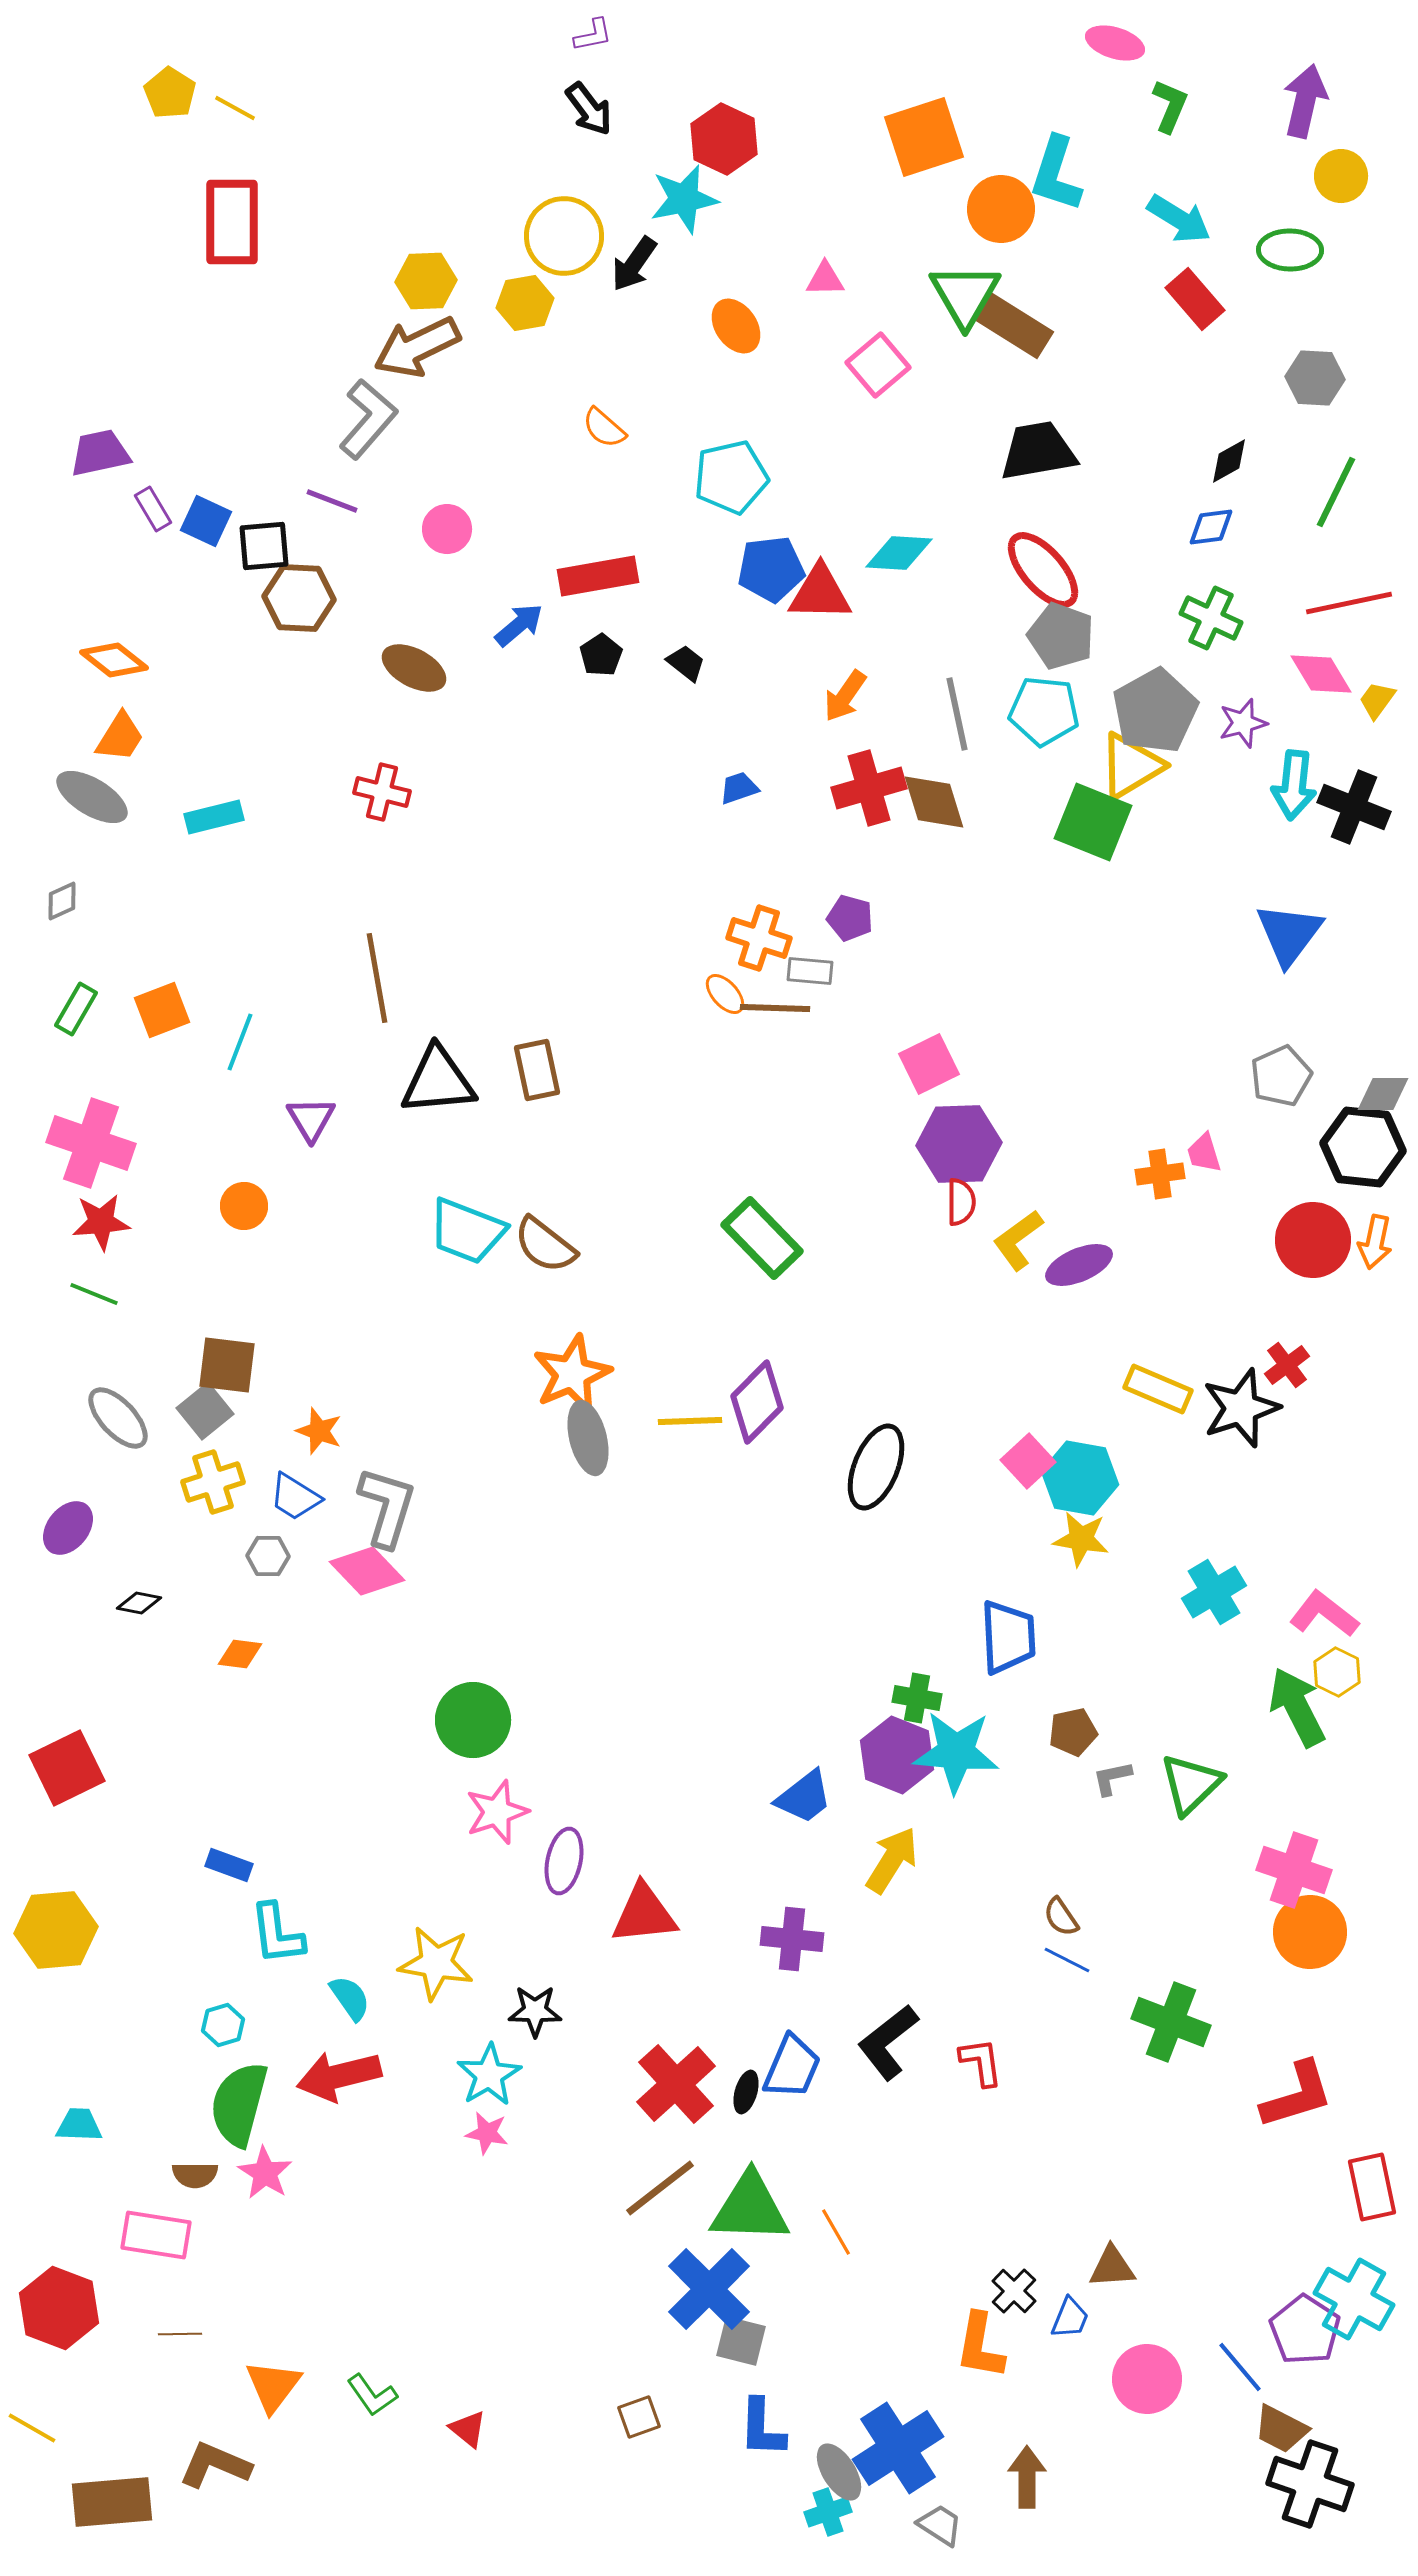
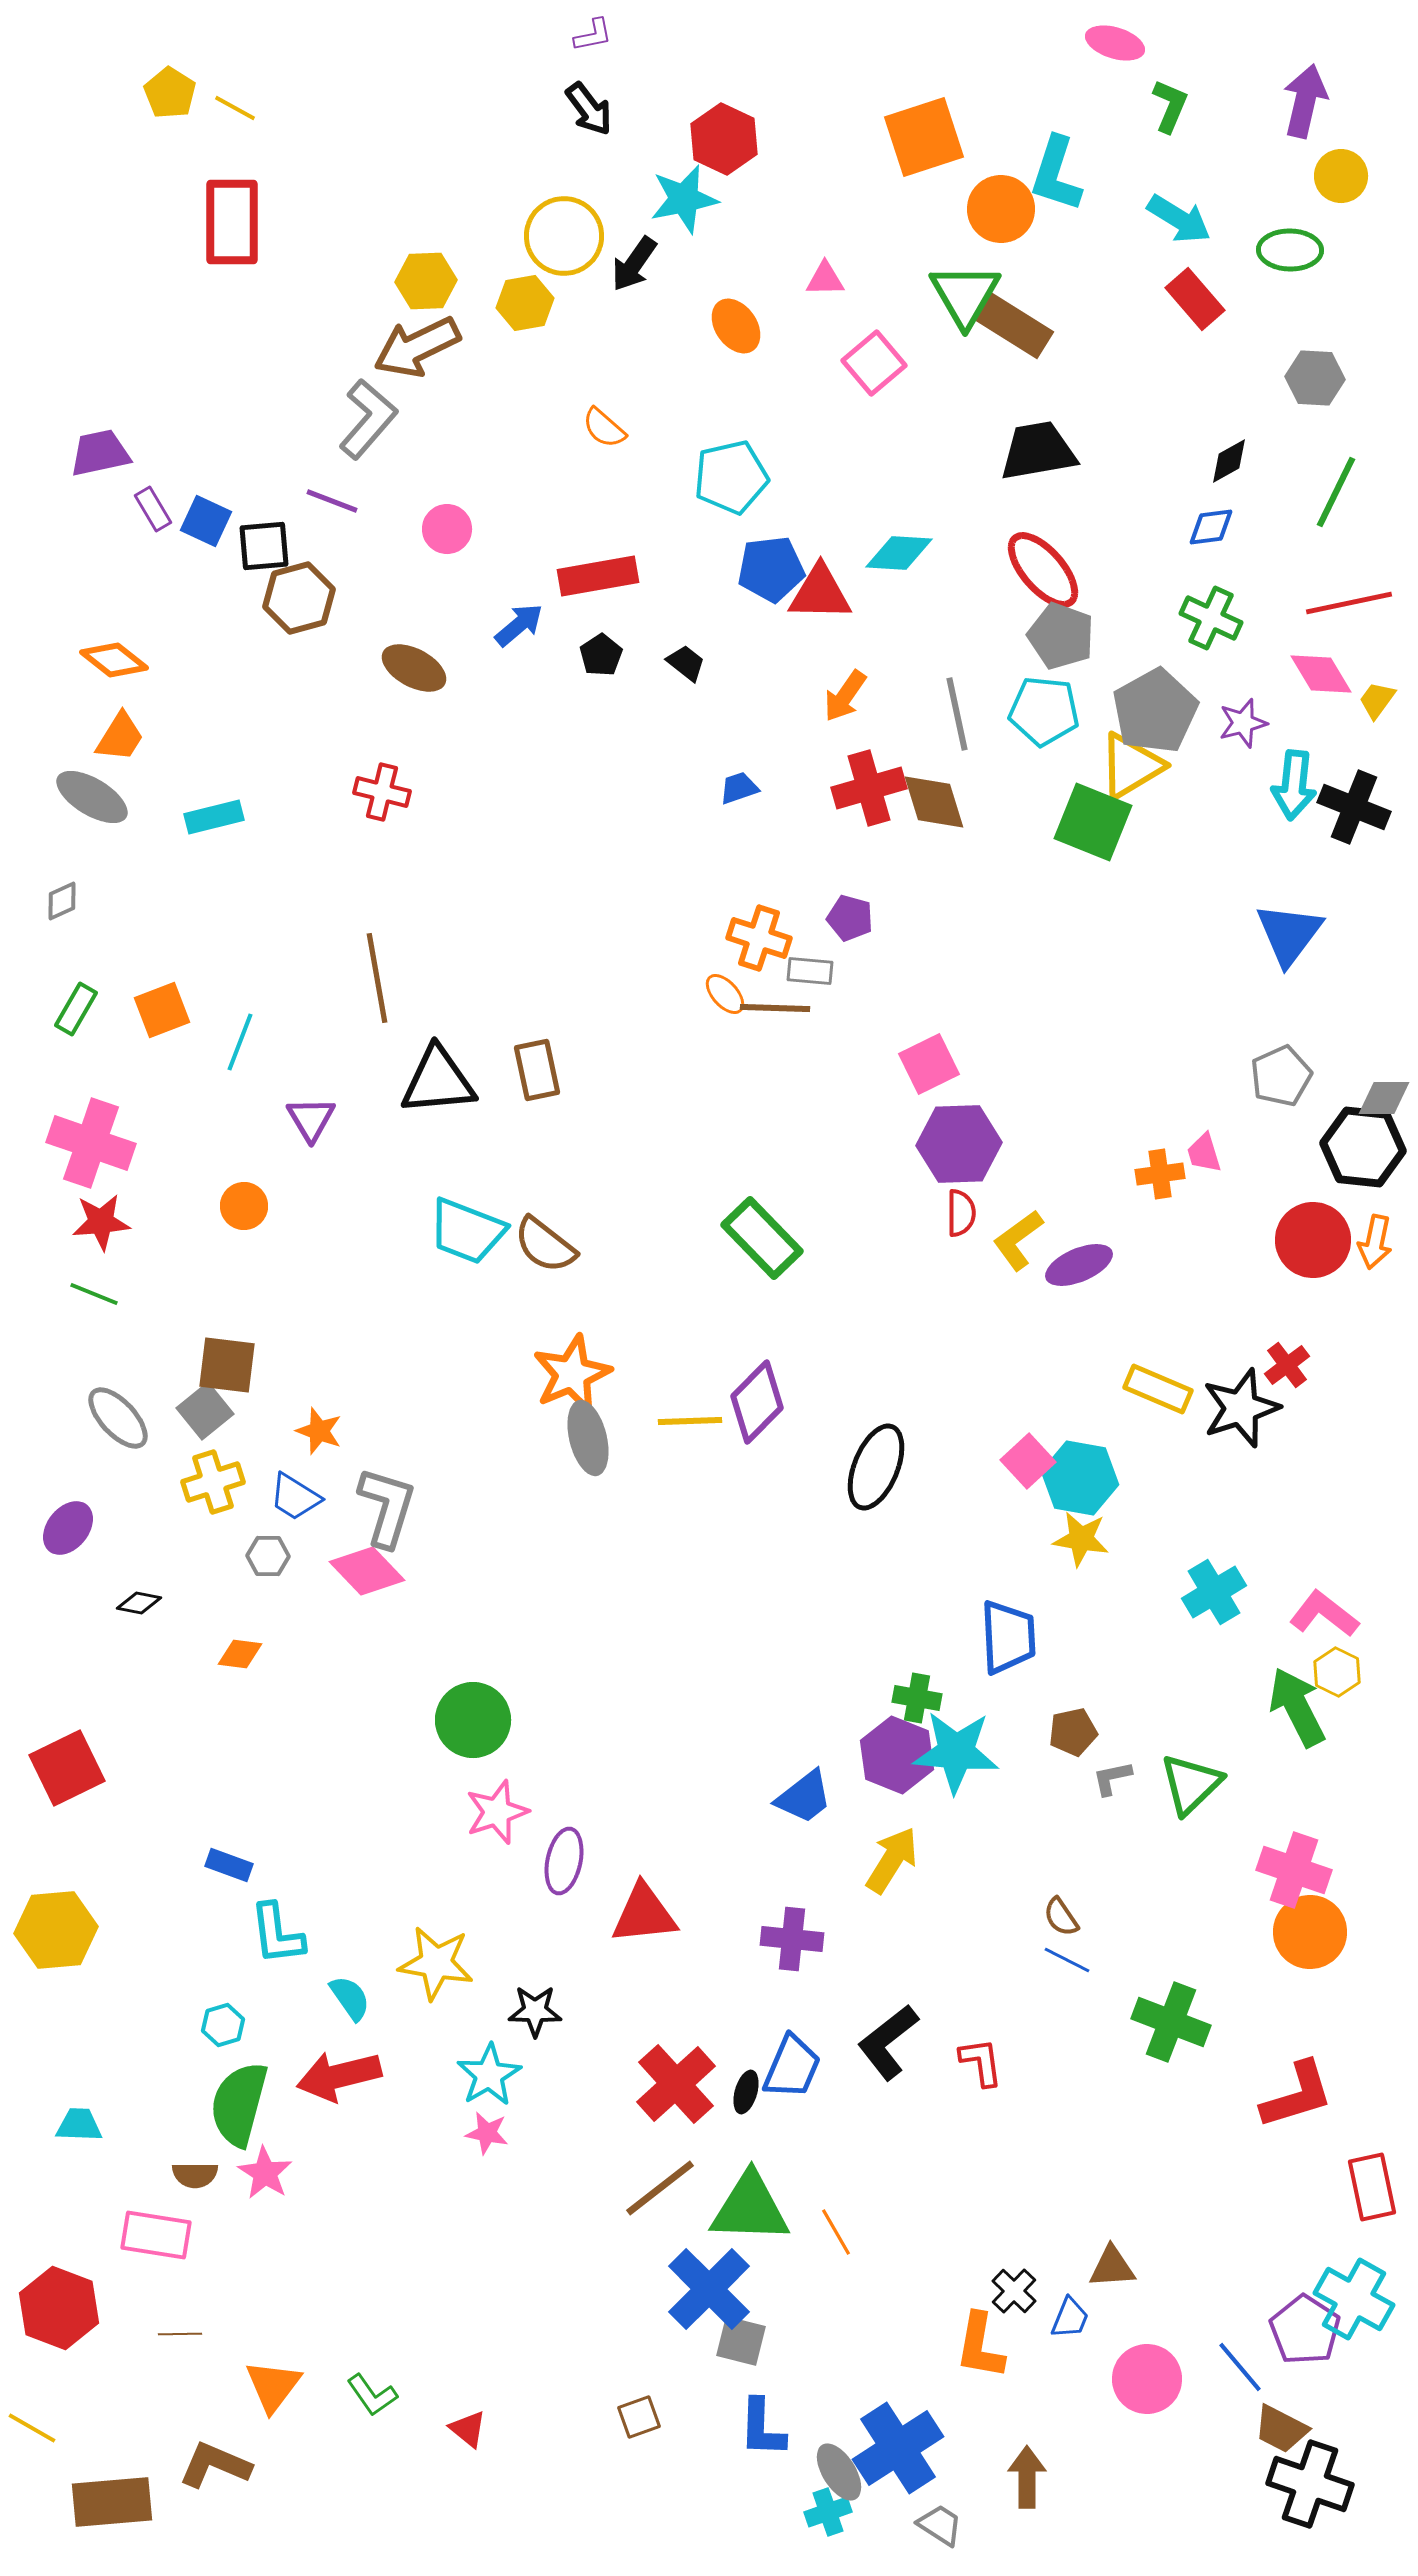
pink square at (878, 365): moved 4 px left, 2 px up
brown hexagon at (299, 598): rotated 18 degrees counterclockwise
gray diamond at (1383, 1094): moved 1 px right, 4 px down
red semicircle at (961, 1202): moved 11 px down
